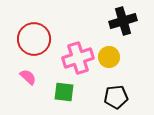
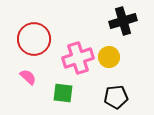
green square: moved 1 px left, 1 px down
